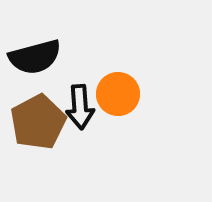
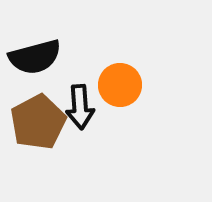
orange circle: moved 2 px right, 9 px up
